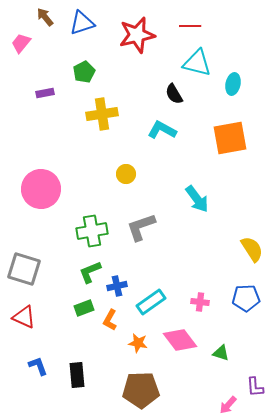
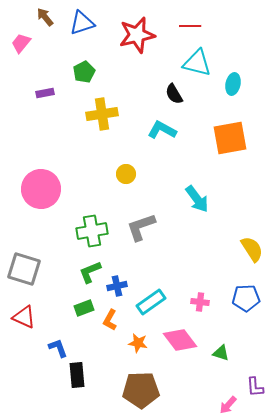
blue L-shape: moved 20 px right, 18 px up
